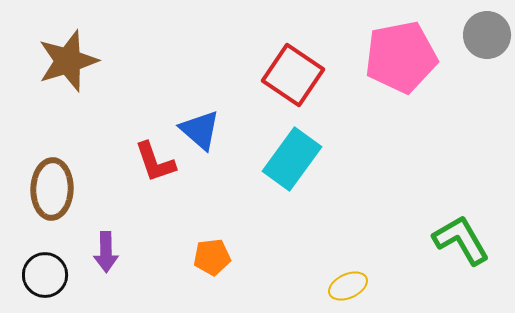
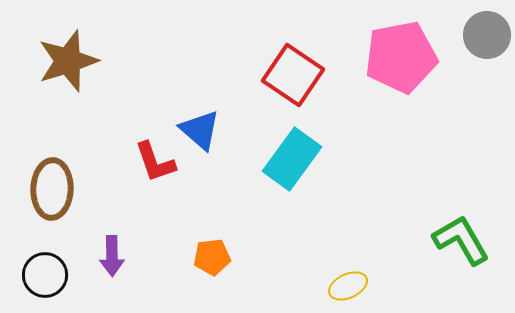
purple arrow: moved 6 px right, 4 px down
